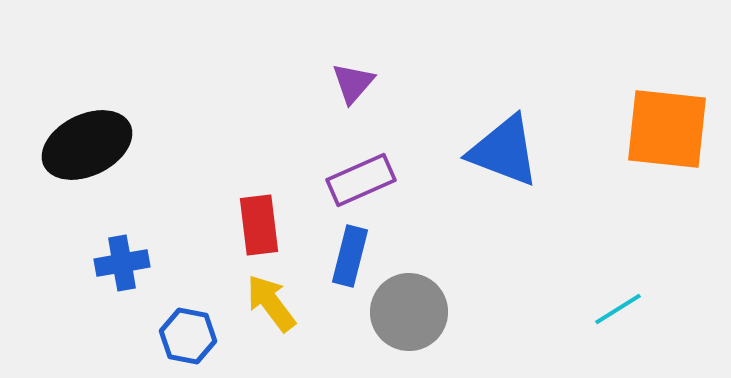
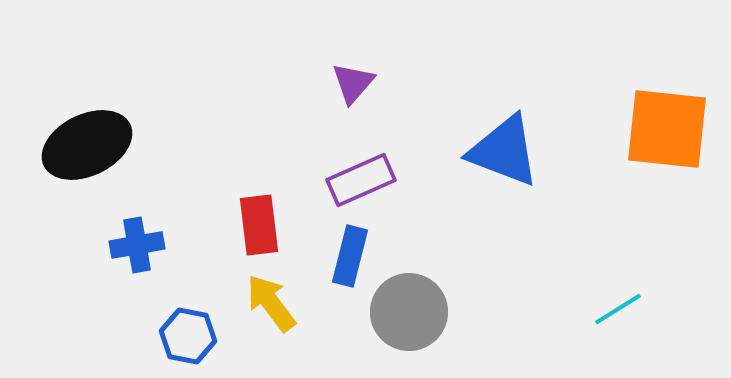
blue cross: moved 15 px right, 18 px up
